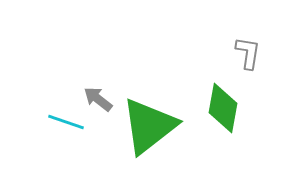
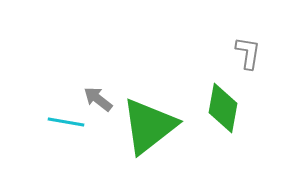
cyan line: rotated 9 degrees counterclockwise
